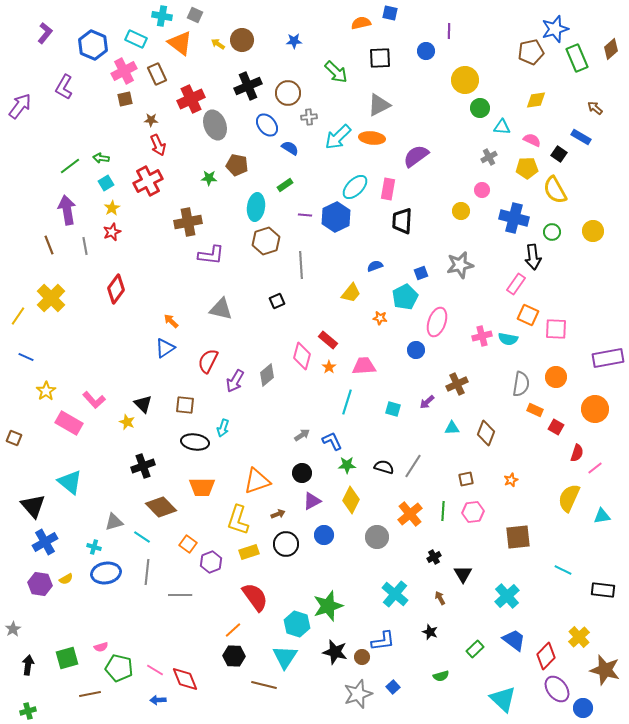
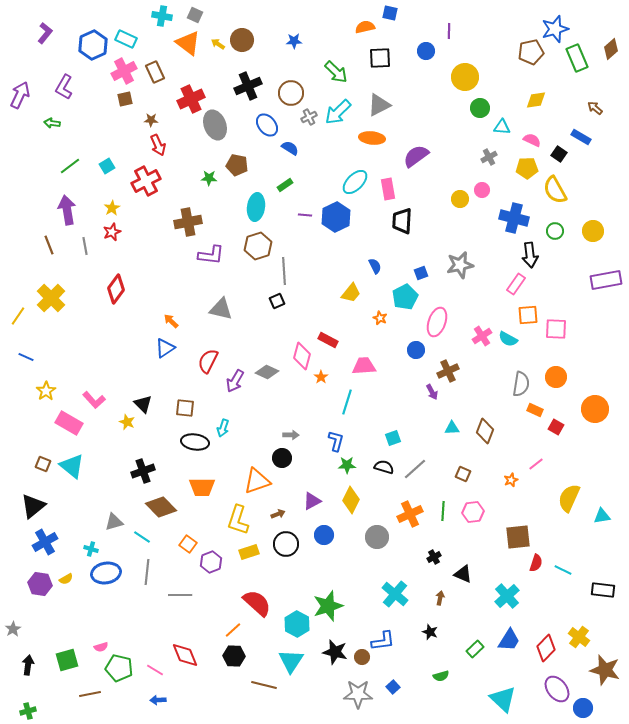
orange semicircle at (361, 23): moved 4 px right, 4 px down
cyan rectangle at (136, 39): moved 10 px left
orange triangle at (180, 43): moved 8 px right
blue hexagon at (93, 45): rotated 12 degrees clockwise
brown rectangle at (157, 74): moved 2 px left, 2 px up
yellow circle at (465, 80): moved 3 px up
brown circle at (288, 93): moved 3 px right
purple arrow at (20, 106): moved 11 px up; rotated 12 degrees counterclockwise
gray cross at (309, 117): rotated 21 degrees counterclockwise
cyan arrow at (338, 137): moved 25 px up
green arrow at (101, 158): moved 49 px left, 35 px up
red cross at (148, 181): moved 2 px left
cyan square at (106, 183): moved 1 px right, 17 px up
cyan ellipse at (355, 187): moved 5 px up
pink rectangle at (388, 189): rotated 20 degrees counterclockwise
yellow circle at (461, 211): moved 1 px left, 12 px up
green circle at (552, 232): moved 3 px right, 1 px up
brown hexagon at (266, 241): moved 8 px left, 5 px down
black arrow at (533, 257): moved 3 px left, 2 px up
gray line at (301, 265): moved 17 px left, 6 px down
blue semicircle at (375, 266): rotated 84 degrees clockwise
orange square at (528, 315): rotated 30 degrees counterclockwise
orange star at (380, 318): rotated 16 degrees clockwise
pink cross at (482, 336): rotated 18 degrees counterclockwise
cyan semicircle at (508, 339): rotated 18 degrees clockwise
red rectangle at (328, 340): rotated 12 degrees counterclockwise
purple rectangle at (608, 358): moved 2 px left, 78 px up
orange star at (329, 367): moved 8 px left, 10 px down
gray diamond at (267, 375): moved 3 px up; rotated 65 degrees clockwise
brown cross at (457, 384): moved 9 px left, 13 px up
purple arrow at (427, 402): moved 5 px right, 10 px up; rotated 77 degrees counterclockwise
brown square at (185, 405): moved 3 px down
cyan square at (393, 409): moved 29 px down; rotated 35 degrees counterclockwise
brown diamond at (486, 433): moved 1 px left, 2 px up
gray arrow at (302, 435): moved 11 px left; rotated 35 degrees clockwise
brown square at (14, 438): moved 29 px right, 26 px down
blue L-shape at (332, 441): moved 4 px right; rotated 40 degrees clockwise
red semicircle at (577, 453): moved 41 px left, 110 px down
black cross at (143, 466): moved 5 px down
gray line at (413, 466): moved 2 px right, 3 px down; rotated 15 degrees clockwise
pink line at (595, 468): moved 59 px left, 4 px up
black circle at (302, 473): moved 20 px left, 15 px up
brown square at (466, 479): moved 3 px left, 5 px up; rotated 35 degrees clockwise
cyan triangle at (70, 482): moved 2 px right, 16 px up
black triangle at (33, 506): rotated 32 degrees clockwise
orange cross at (410, 514): rotated 15 degrees clockwise
cyan cross at (94, 547): moved 3 px left, 2 px down
black triangle at (463, 574): rotated 36 degrees counterclockwise
red semicircle at (255, 597): moved 2 px right, 6 px down; rotated 12 degrees counterclockwise
brown arrow at (440, 598): rotated 40 degrees clockwise
cyan hexagon at (297, 624): rotated 10 degrees clockwise
yellow cross at (579, 637): rotated 10 degrees counterclockwise
blue trapezoid at (514, 640): moved 5 px left; rotated 85 degrees clockwise
red diamond at (546, 656): moved 8 px up
cyan triangle at (285, 657): moved 6 px right, 4 px down
green square at (67, 658): moved 2 px down
red diamond at (185, 679): moved 24 px up
gray star at (358, 694): rotated 20 degrees clockwise
